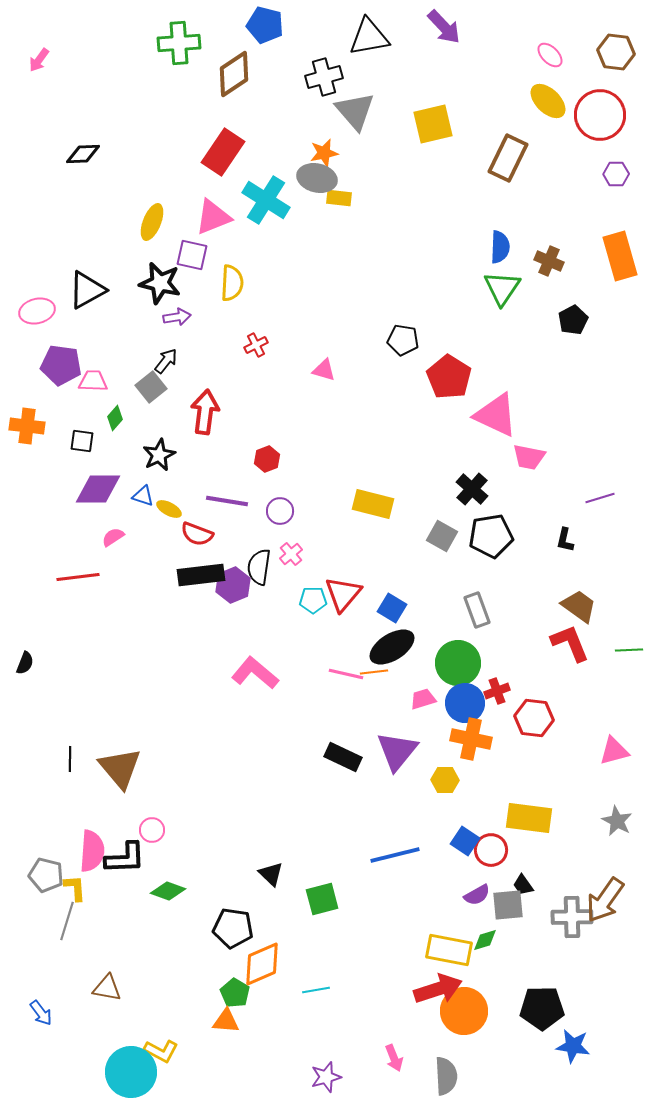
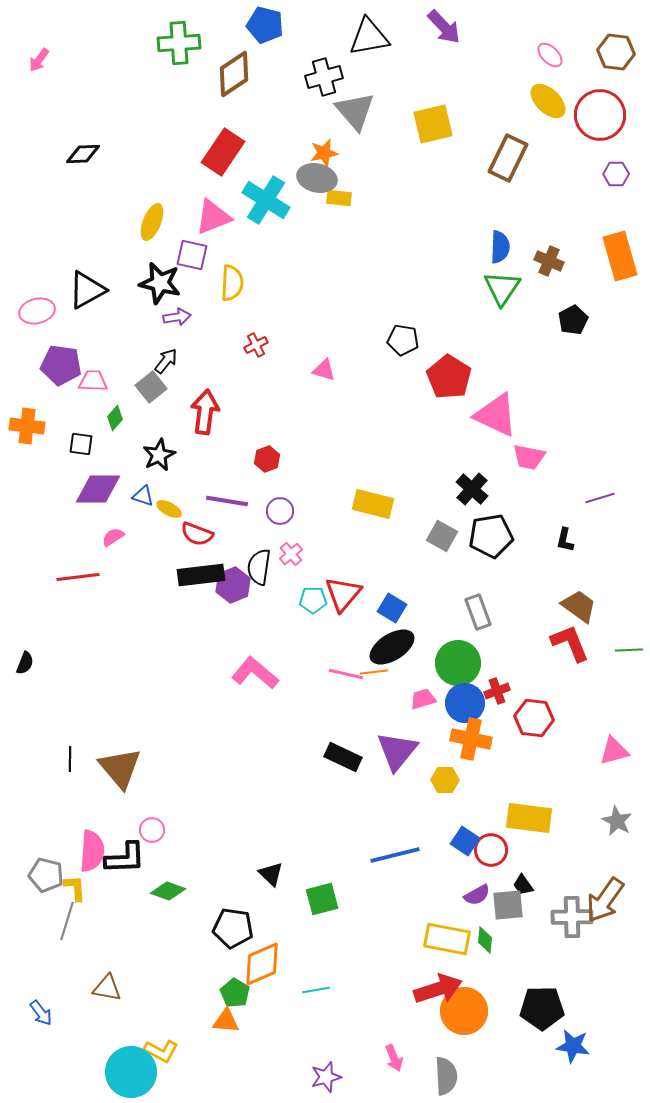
black square at (82, 441): moved 1 px left, 3 px down
gray rectangle at (477, 610): moved 1 px right, 2 px down
green diamond at (485, 940): rotated 68 degrees counterclockwise
yellow rectangle at (449, 950): moved 2 px left, 11 px up
